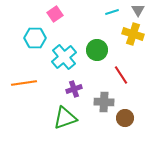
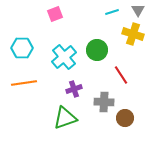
pink square: rotated 14 degrees clockwise
cyan hexagon: moved 13 px left, 10 px down
